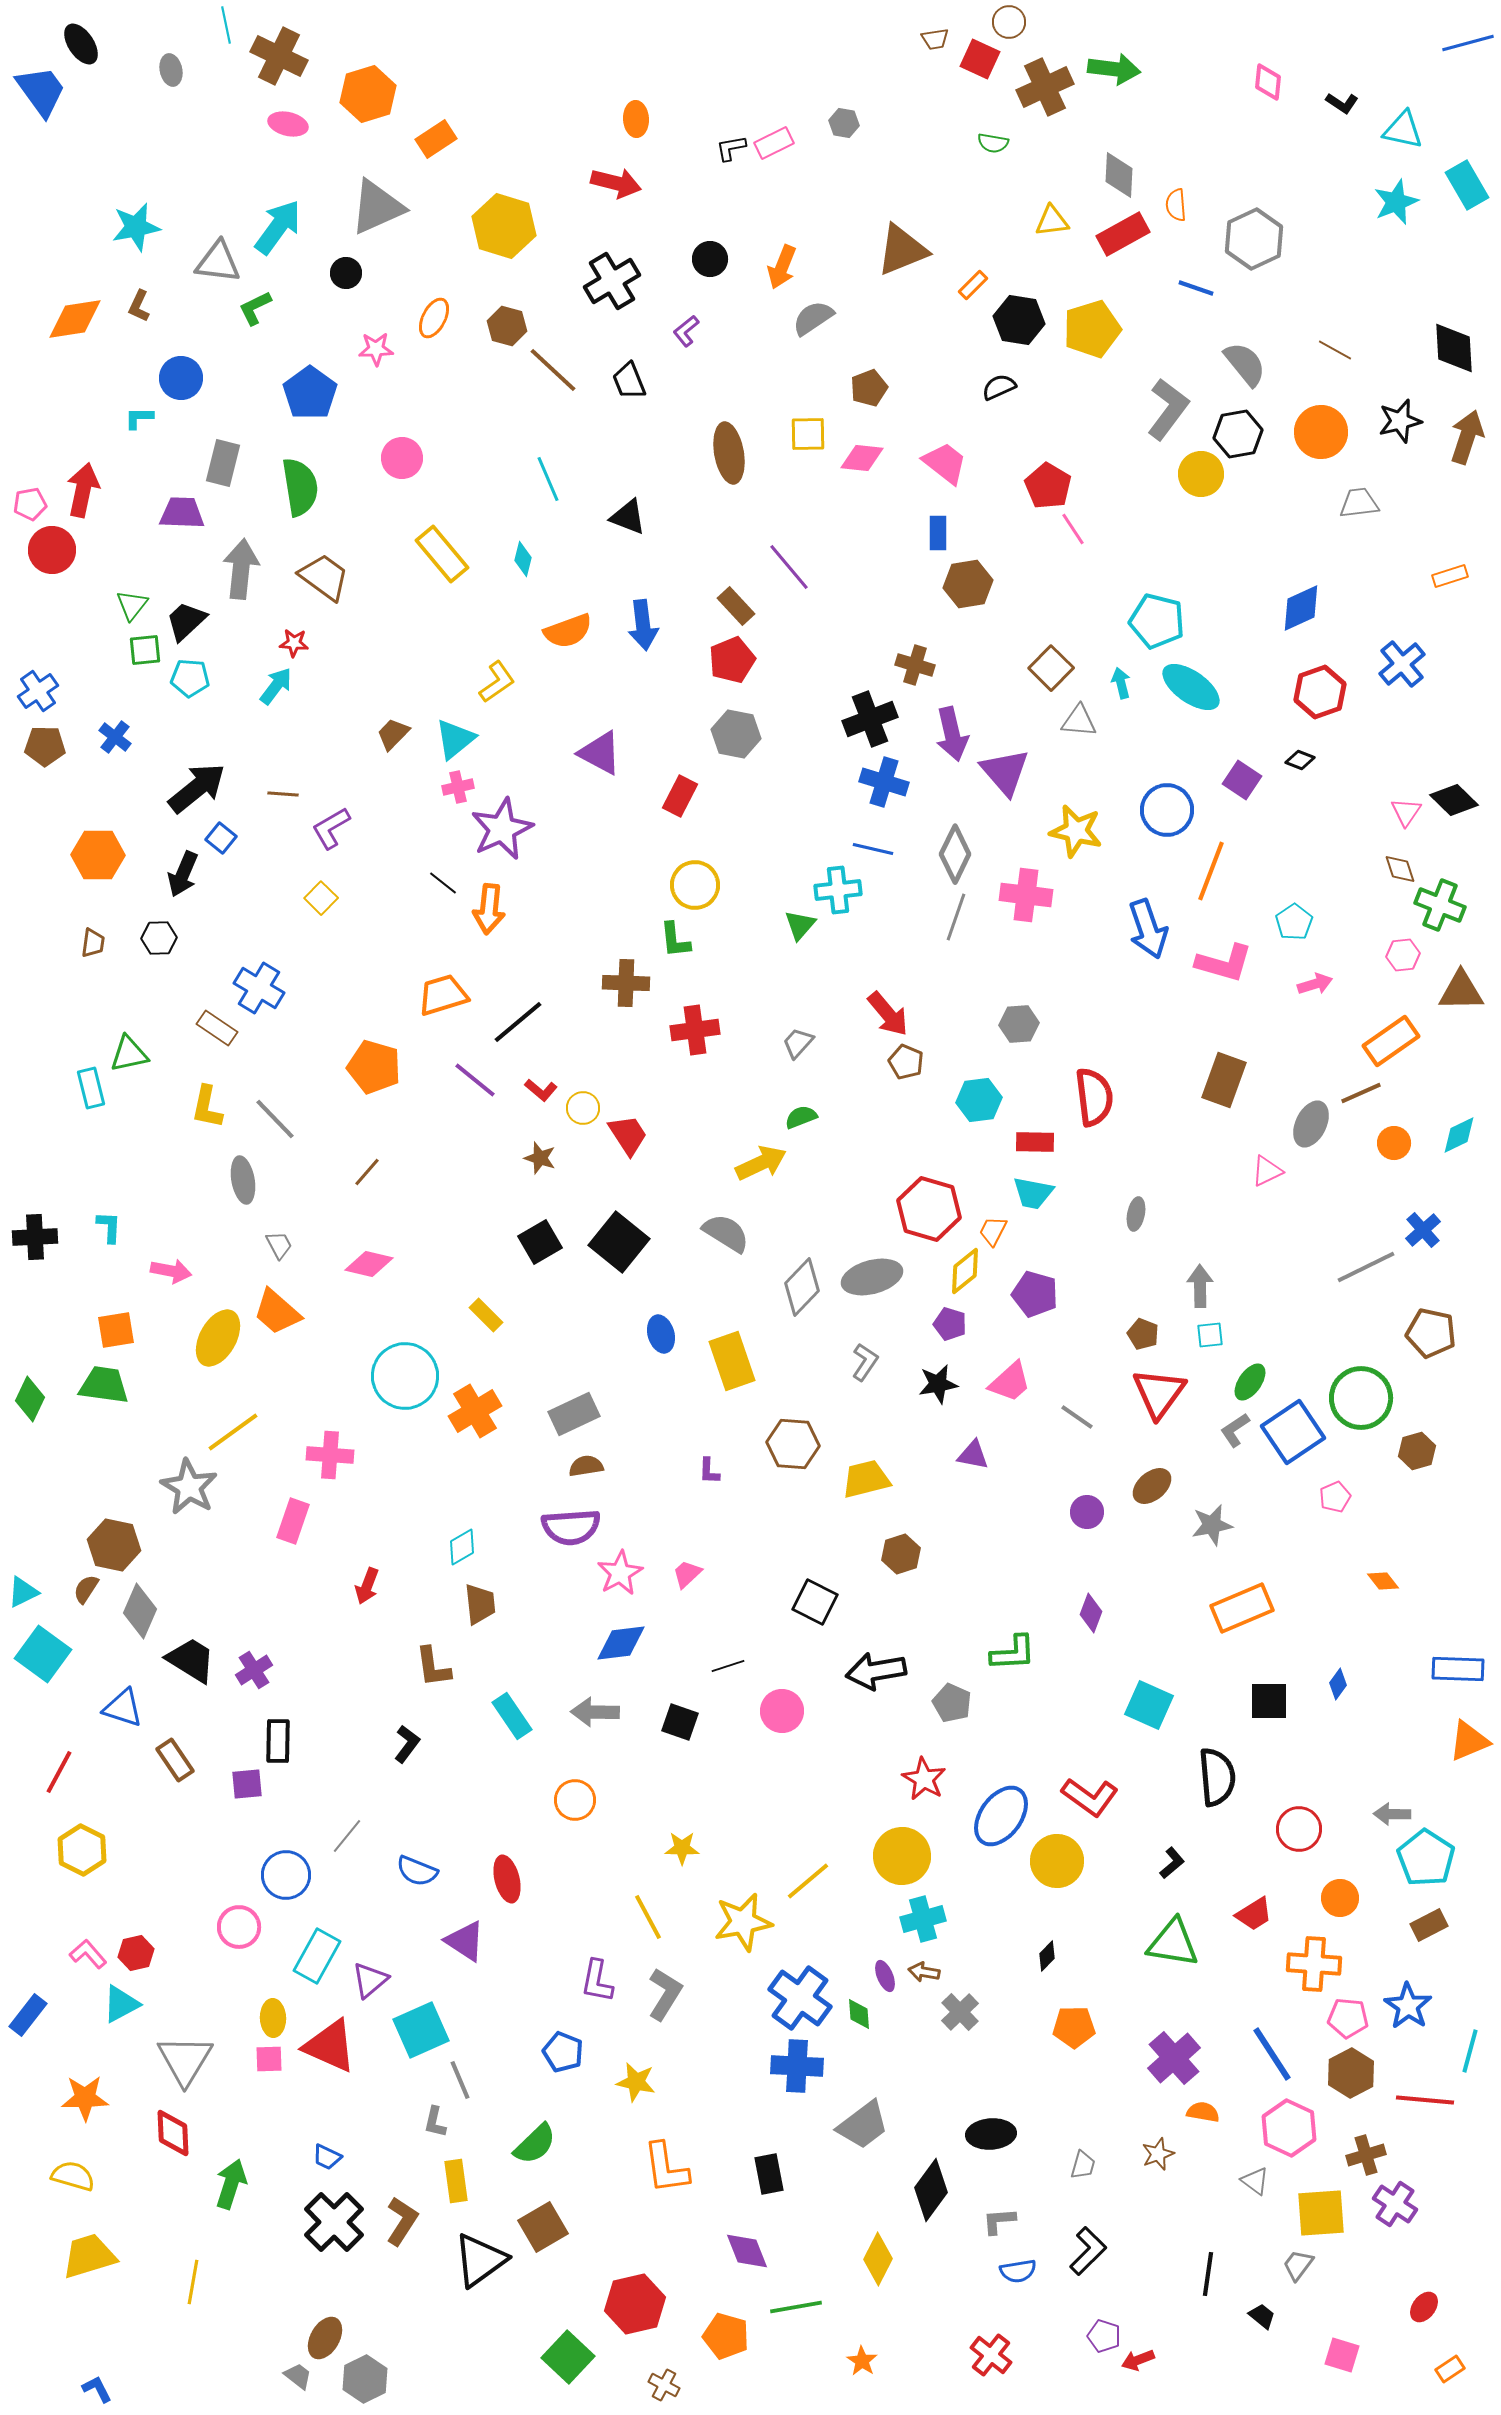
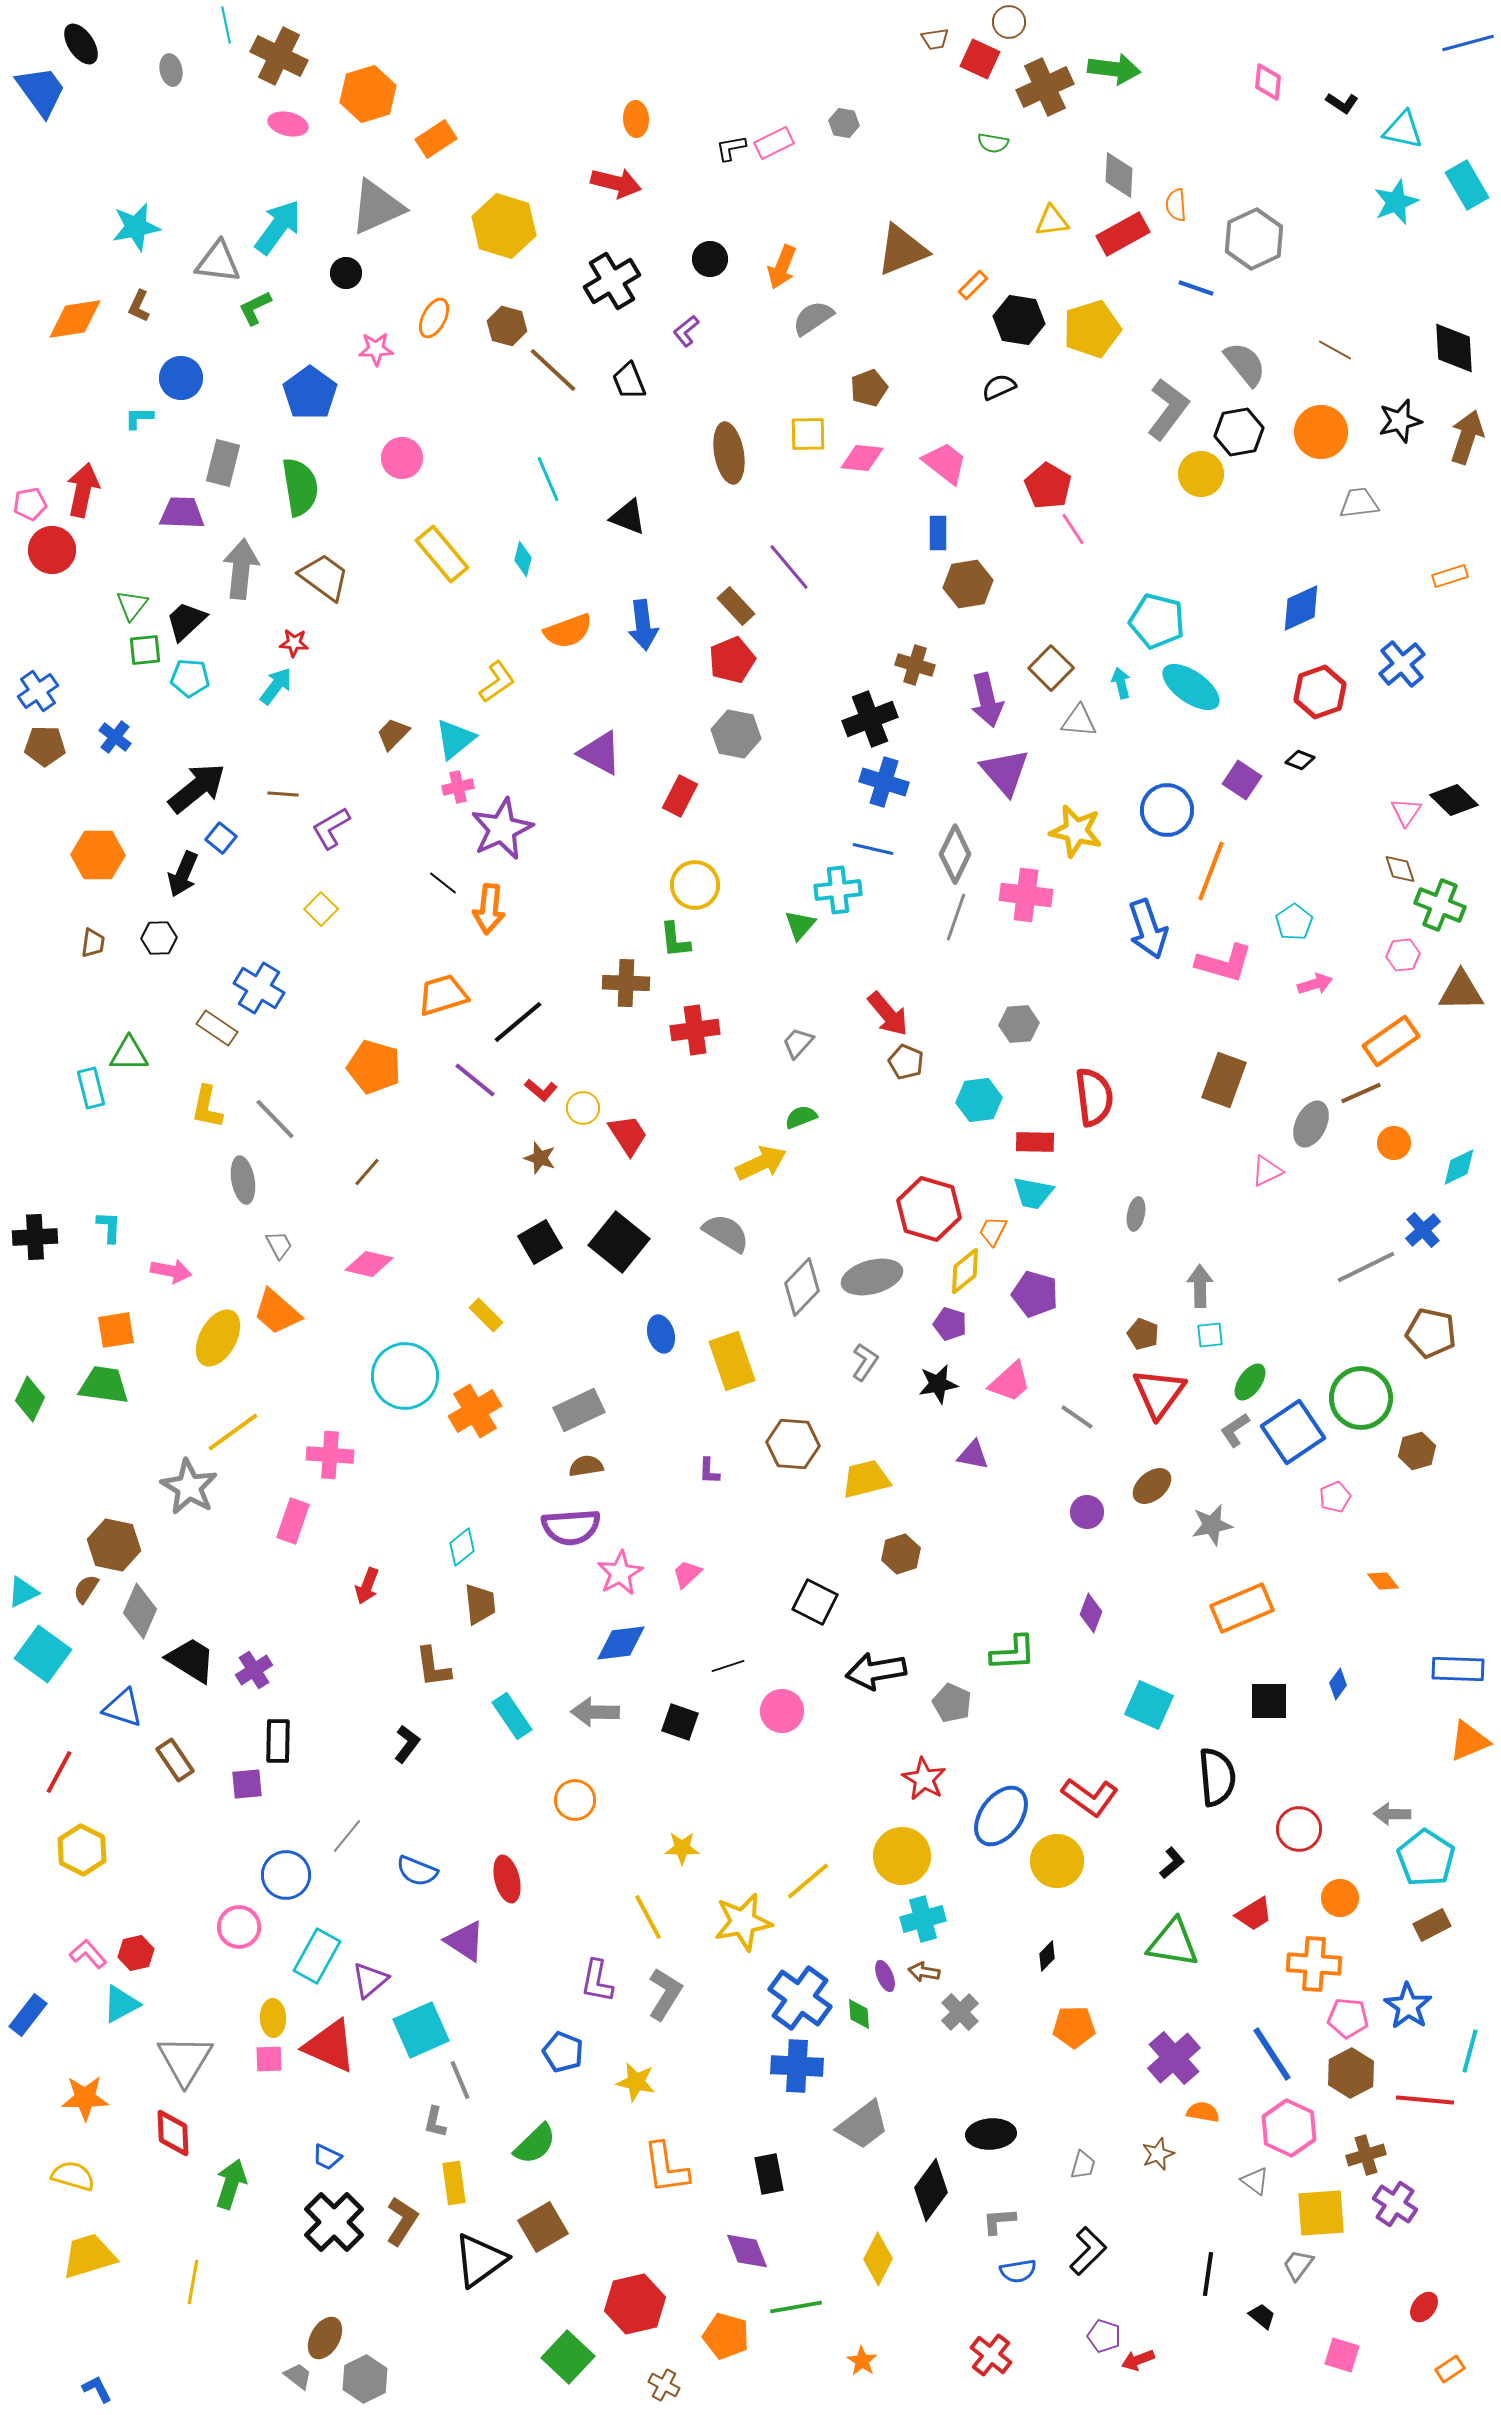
black hexagon at (1238, 434): moved 1 px right, 2 px up
purple arrow at (952, 734): moved 35 px right, 34 px up
yellow square at (321, 898): moved 11 px down
green triangle at (129, 1054): rotated 12 degrees clockwise
cyan diamond at (1459, 1135): moved 32 px down
gray rectangle at (574, 1414): moved 5 px right, 4 px up
cyan diamond at (462, 1547): rotated 9 degrees counterclockwise
brown rectangle at (1429, 1925): moved 3 px right
yellow rectangle at (456, 2181): moved 2 px left, 2 px down
